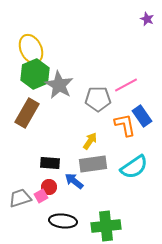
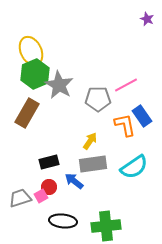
yellow ellipse: moved 2 px down
black rectangle: moved 1 px left, 1 px up; rotated 18 degrees counterclockwise
